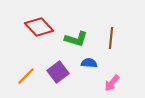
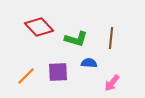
purple square: rotated 35 degrees clockwise
